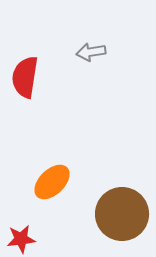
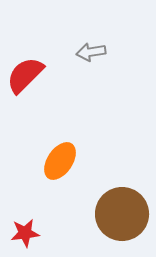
red semicircle: moved 2 px up; rotated 36 degrees clockwise
orange ellipse: moved 8 px right, 21 px up; rotated 12 degrees counterclockwise
red star: moved 4 px right, 6 px up
